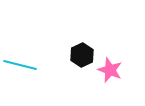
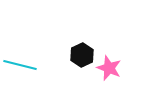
pink star: moved 1 px left, 2 px up
